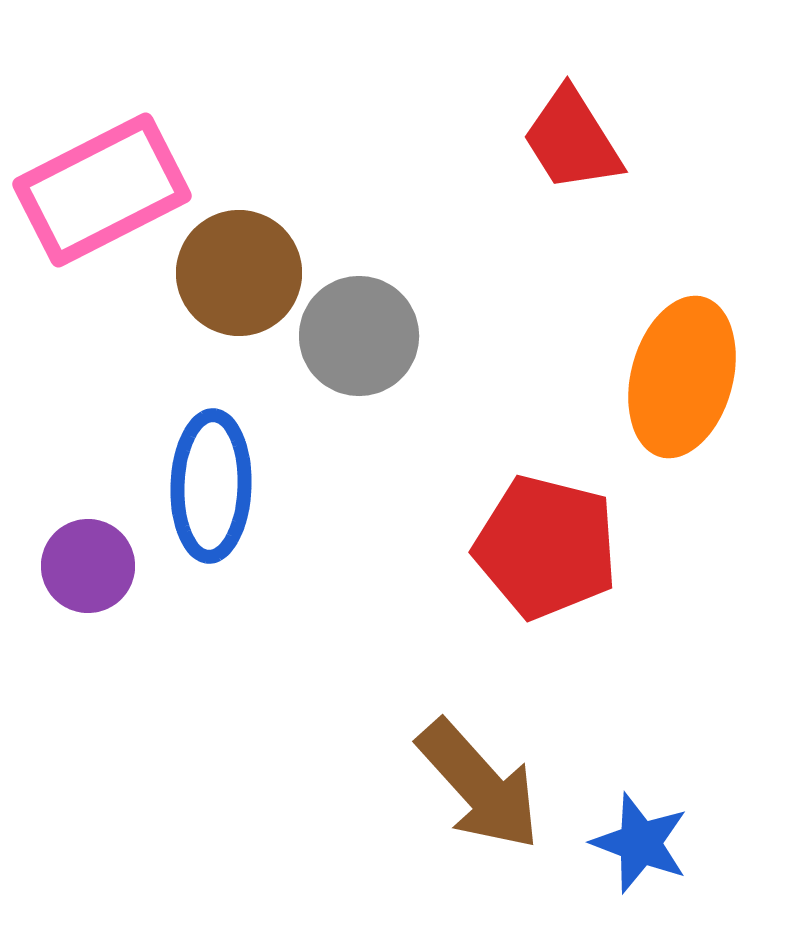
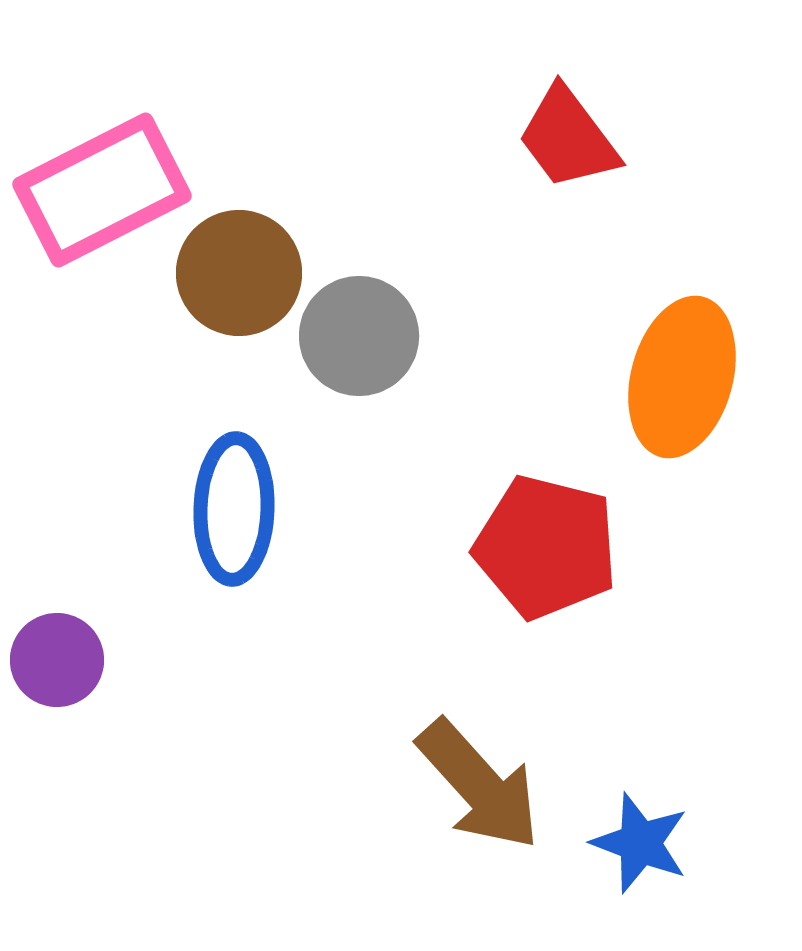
red trapezoid: moved 4 px left, 2 px up; rotated 5 degrees counterclockwise
blue ellipse: moved 23 px right, 23 px down
purple circle: moved 31 px left, 94 px down
